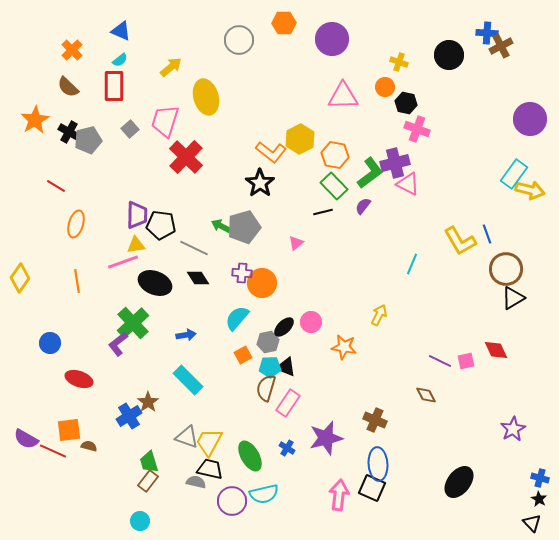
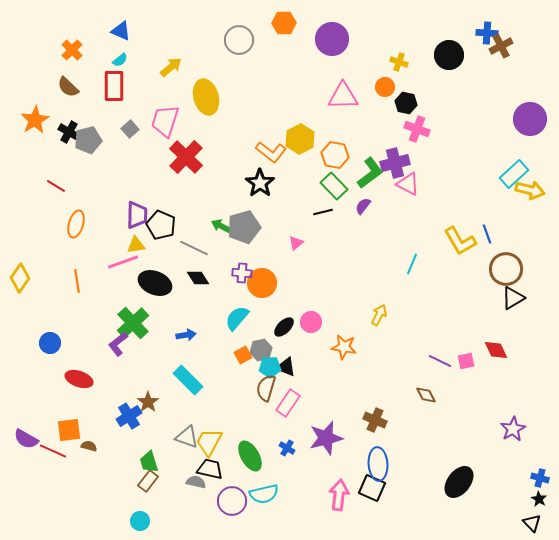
cyan rectangle at (514, 174): rotated 12 degrees clockwise
black pentagon at (161, 225): rotated 16 degrees clockwise
gray hexagon at (268, 342): moved 7 px left, 8 px down
